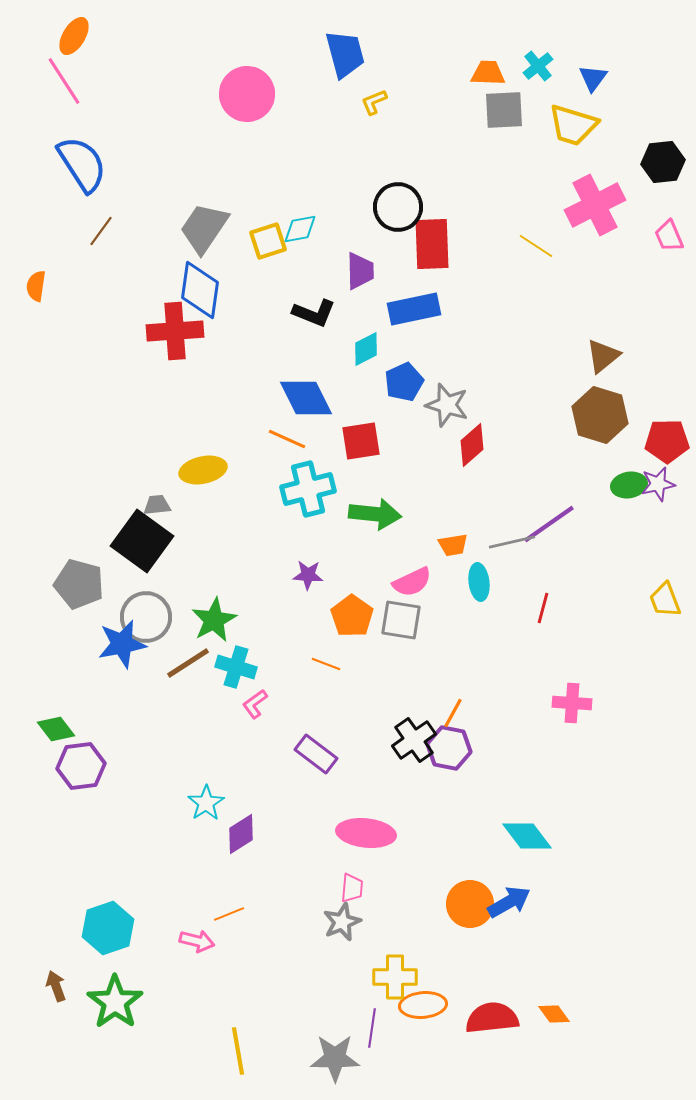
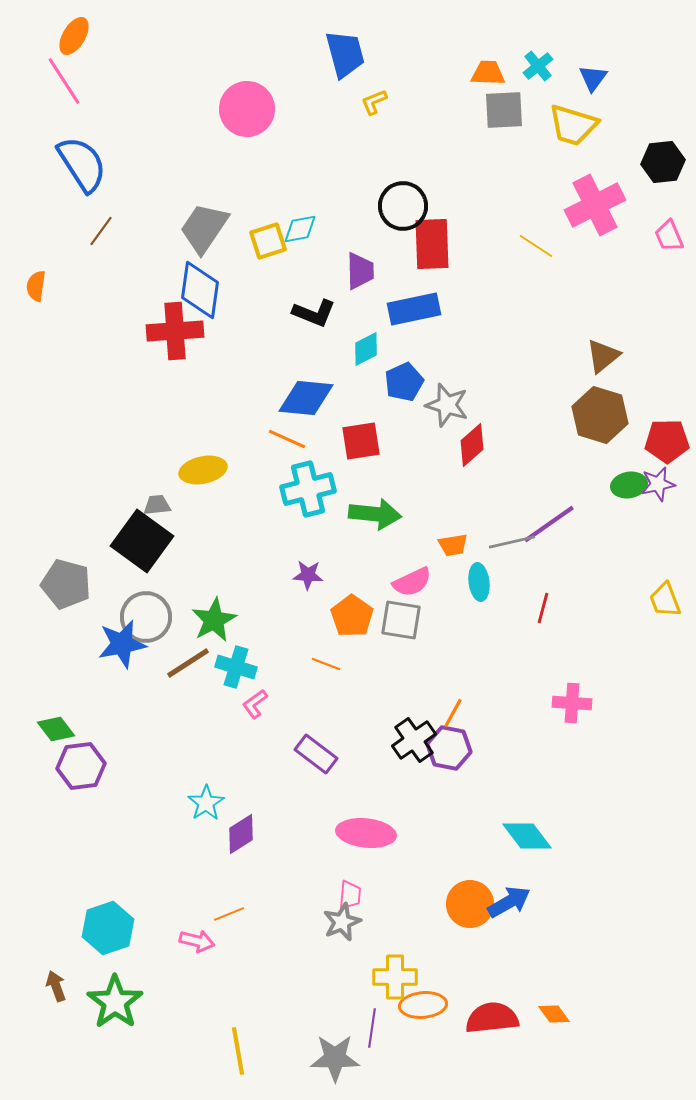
pink circle at (247, 94): moved 15 px down
black circle at (398, 207): moved 5 px right, 1 px up
blue diamond at (306, 398): rotated 58 degrees counterclockwise
gray pentagon at (79, 584): moved 13 px left
pink trapezoid at (352, 888): moved 2 px left, 7 px down
